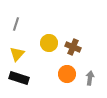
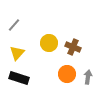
gray line: moved 2 px left, 1 px down; rotated 24 degrees clockwise
yellow triangle: moved 1 px up
gray arrow: moved 2 px left, 1 px up
